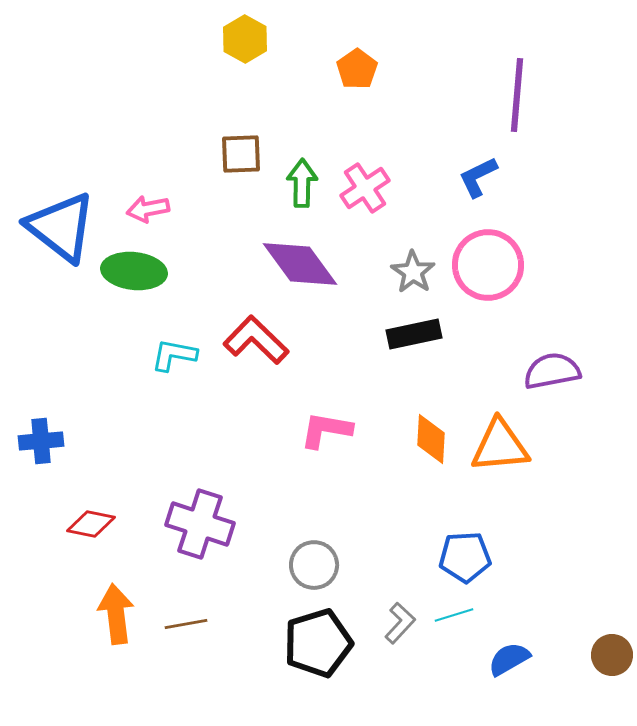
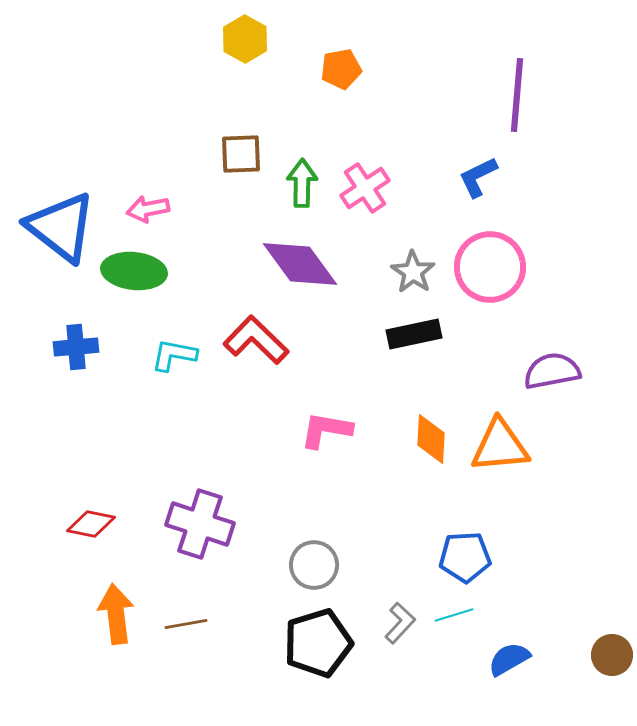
orange pentagon: moved 16 px left; rotated 24 degrees clockwise
pink circle: moved 2 px right, 2 px down
blue cross: moved 35 px right, 94 px up
